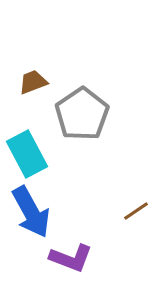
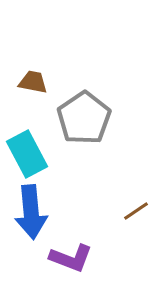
brown trapezoid: rotated 32 degrees clockwise
gray pentagon: moved 2 px right, 4 px down
blue arrow: rotated 24 degrees clockwise
